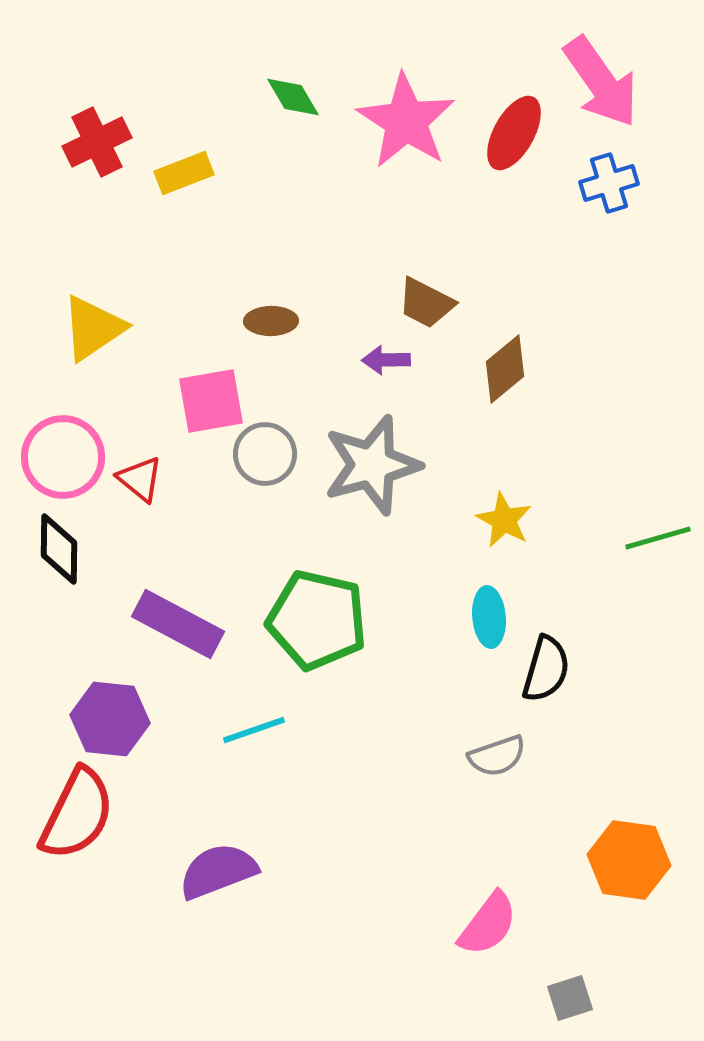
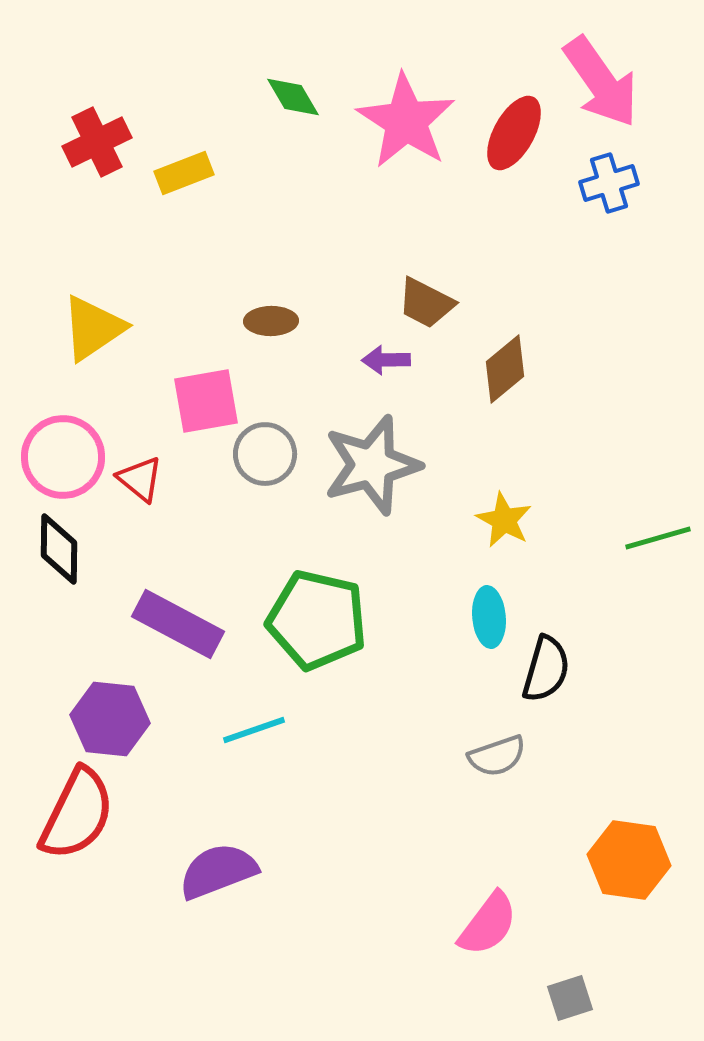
pink square: moved 5 px left
